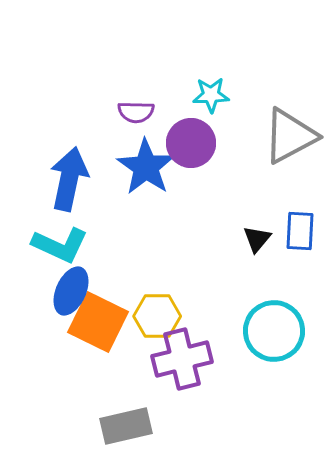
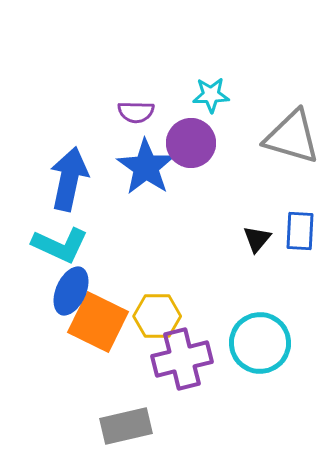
gray triangle: moved 2 px right, 1 px down; rotated 44 degrees clockwise
cyan circle: moved 14 px left, 12 px down
